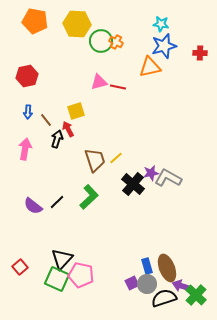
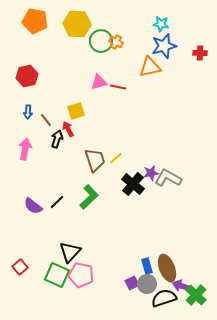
black triangle: moved 8 px right, 7 px up
green square: moved 4 px up
